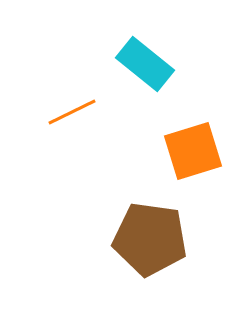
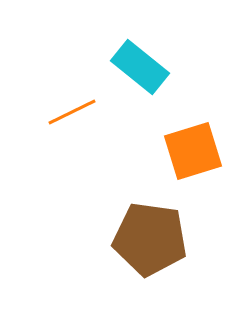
cyan rectangle: moved 5 px left, 3 px down
